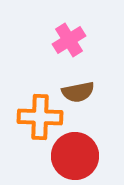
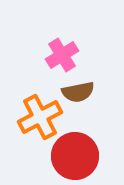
pink cross: moved 7 px left, 15 px down
orange cross: rotated 30 degrees counterclockwise
